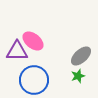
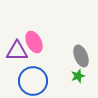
pink ellipse: moved 1 px right, 1 px down; rotated 25 degrees clockwise
gray ellipse: rotated 70 degrees counterclockwise
blue circle: moved 1 px left, 1 px down
